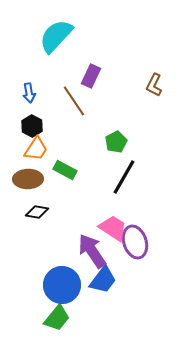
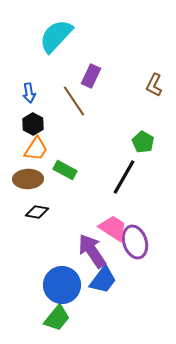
black hexagon: moved 1 px right, 2 px up
green pentagon: moved 27 px right; rotated 15 degrees counterclockwise
